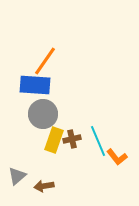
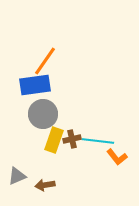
blue rectangle: rotated 12 degrees counterclockwise
cyan line: rotated 60 degrees counterclockwise
gray triangle: rotated 18 degrees clockwise
brown arrow: moved 1 px right, 1 px up
